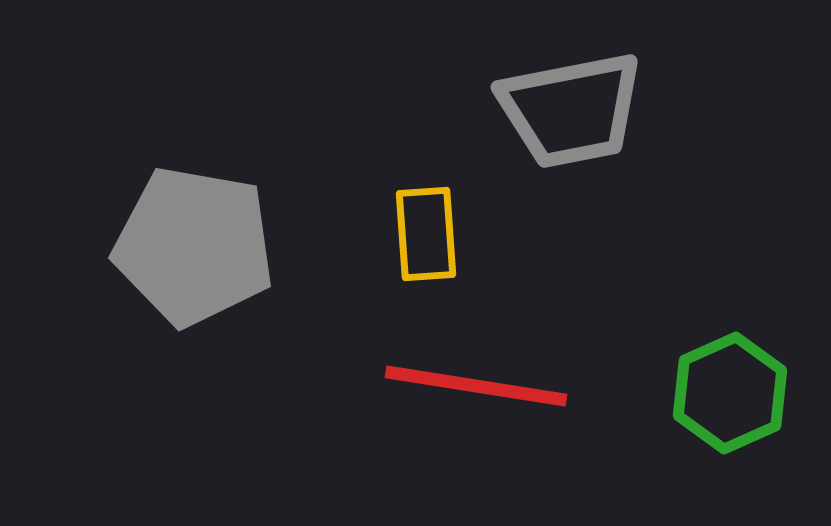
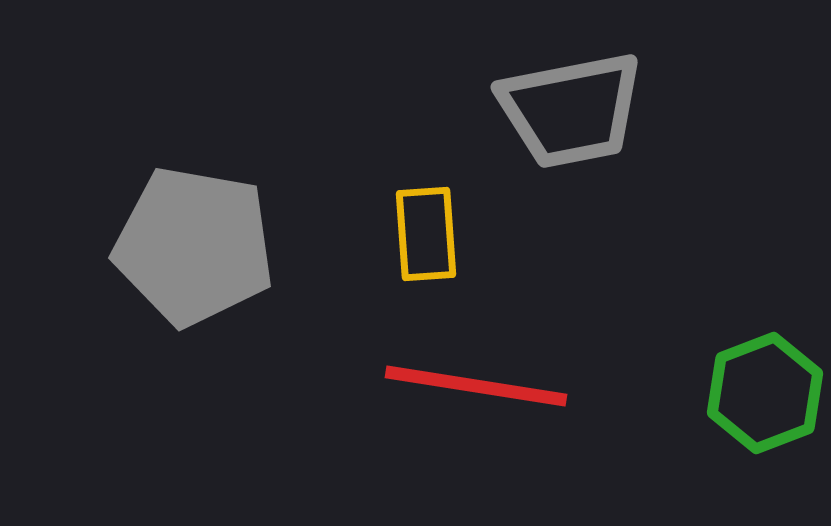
green hexagon: moved 35 px right; rotated 3 degrees clockwise
